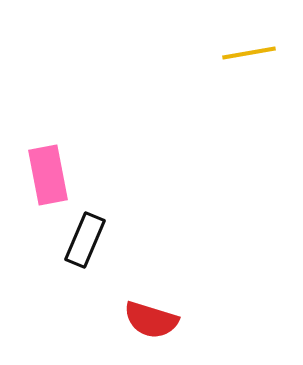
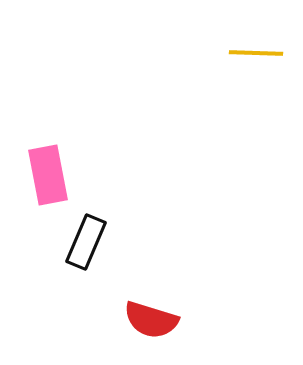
yellow line: moved 7 px right; rotated 12 degrees clockwise
black rectangle: moved 1 px right, 2 px down
